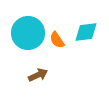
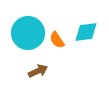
brown arrow: moved 4 px up
